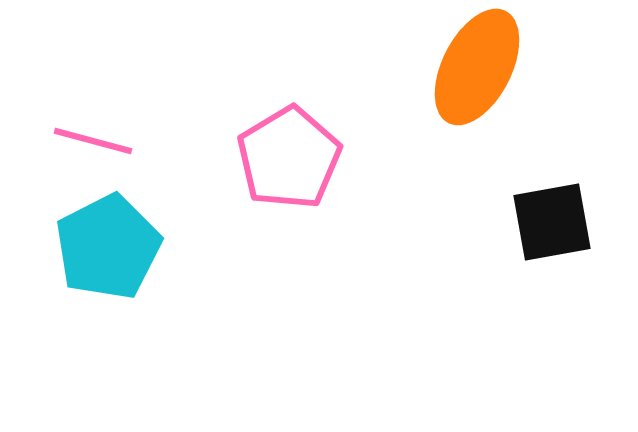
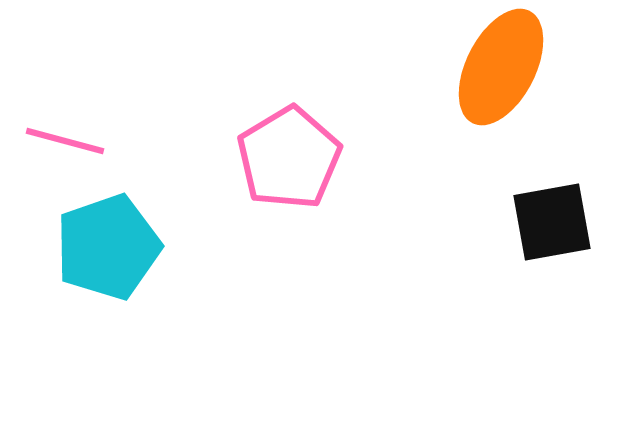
orange ellipse: moved 24 px right
pink line: moved 28 px left
cyan pentagon: rotated 8 degrees clockwise
